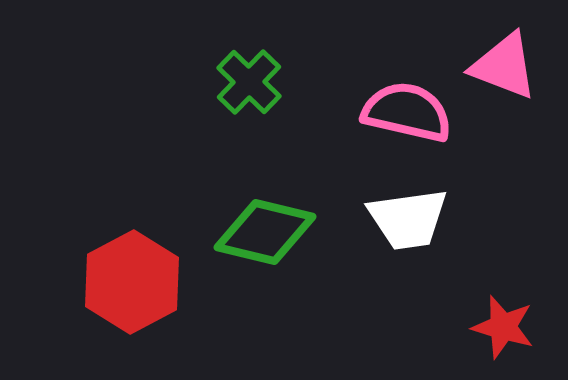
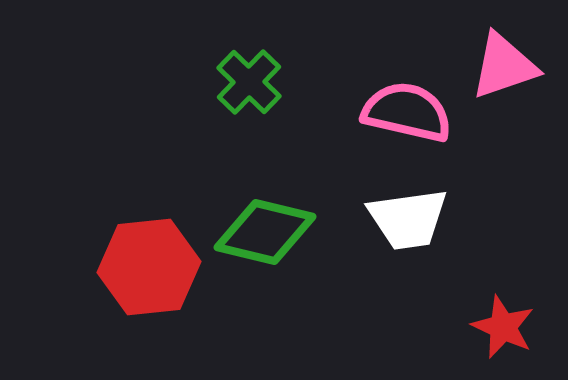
pink triangle: rotated 40 degrees counterclockwise
red hexagon: moved 17 px right, 15 px up; rotated 22 degrees clockwise
red star: rotated 8 degrees clockwise
